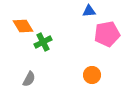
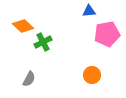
orange diamond: rotated 15 degrees counterclockwise
